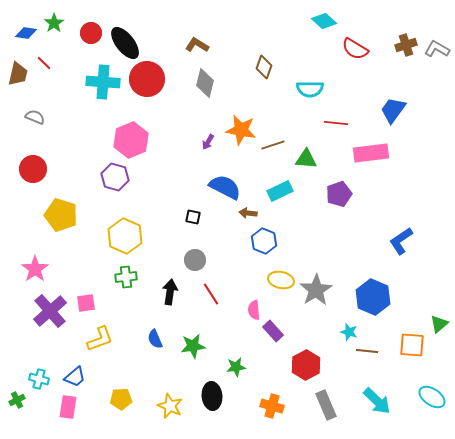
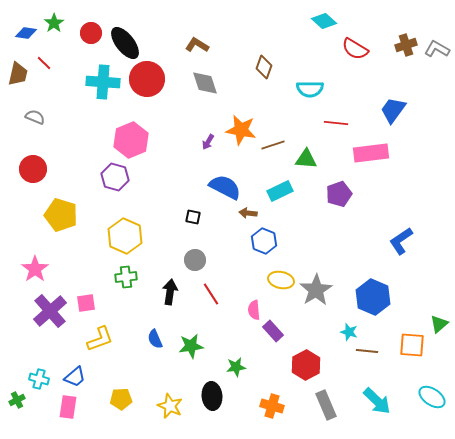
gray diamond at (205, 83): rotated 32 degrees counterclockwise
green star at (193, 346): moved 2 px left
